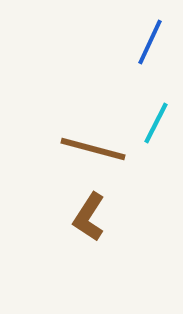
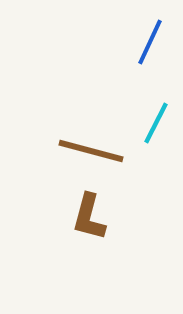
brown line: moved 2 px left, 2 px down
brown L-shape: rotated 18 degrees counterclockwise
